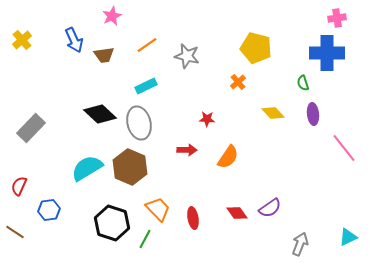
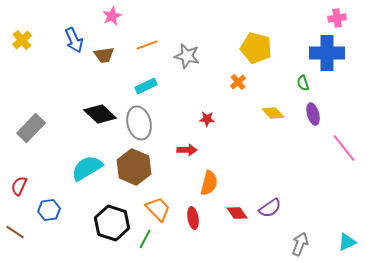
orange line: rotated 15 degrees clockwise
purple ellipse: rotated 10 degrees counterclockwise
orange semicircle: moved 19 px left, 26 px down; rotated 20 degrees counterclockwise
brown hexagon: moved 4 px right
cyan triangle: moved 1 px left, 5 px down
